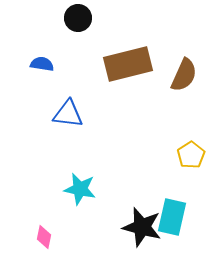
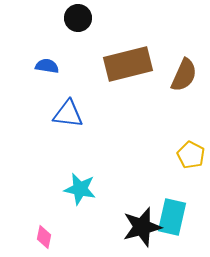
blue semicircle: moved 5 px right, 2 px down
yellow pentagon: rotated 12 degrees counterclockwise
black star: rotated 30 degrees counterclockwise
